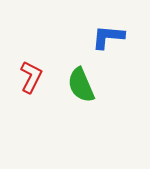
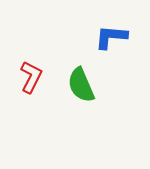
blue L-shape: moved 3 px right
